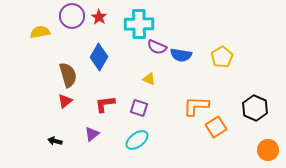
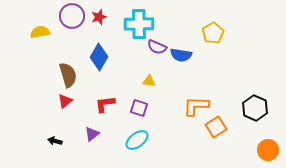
red star: rotated 21 degrees clockwise
yellow pentagon: moved 9 px left, 24 px up
yellow triangle: moved 2 px down; rotated 16 degrees counterclockwise
